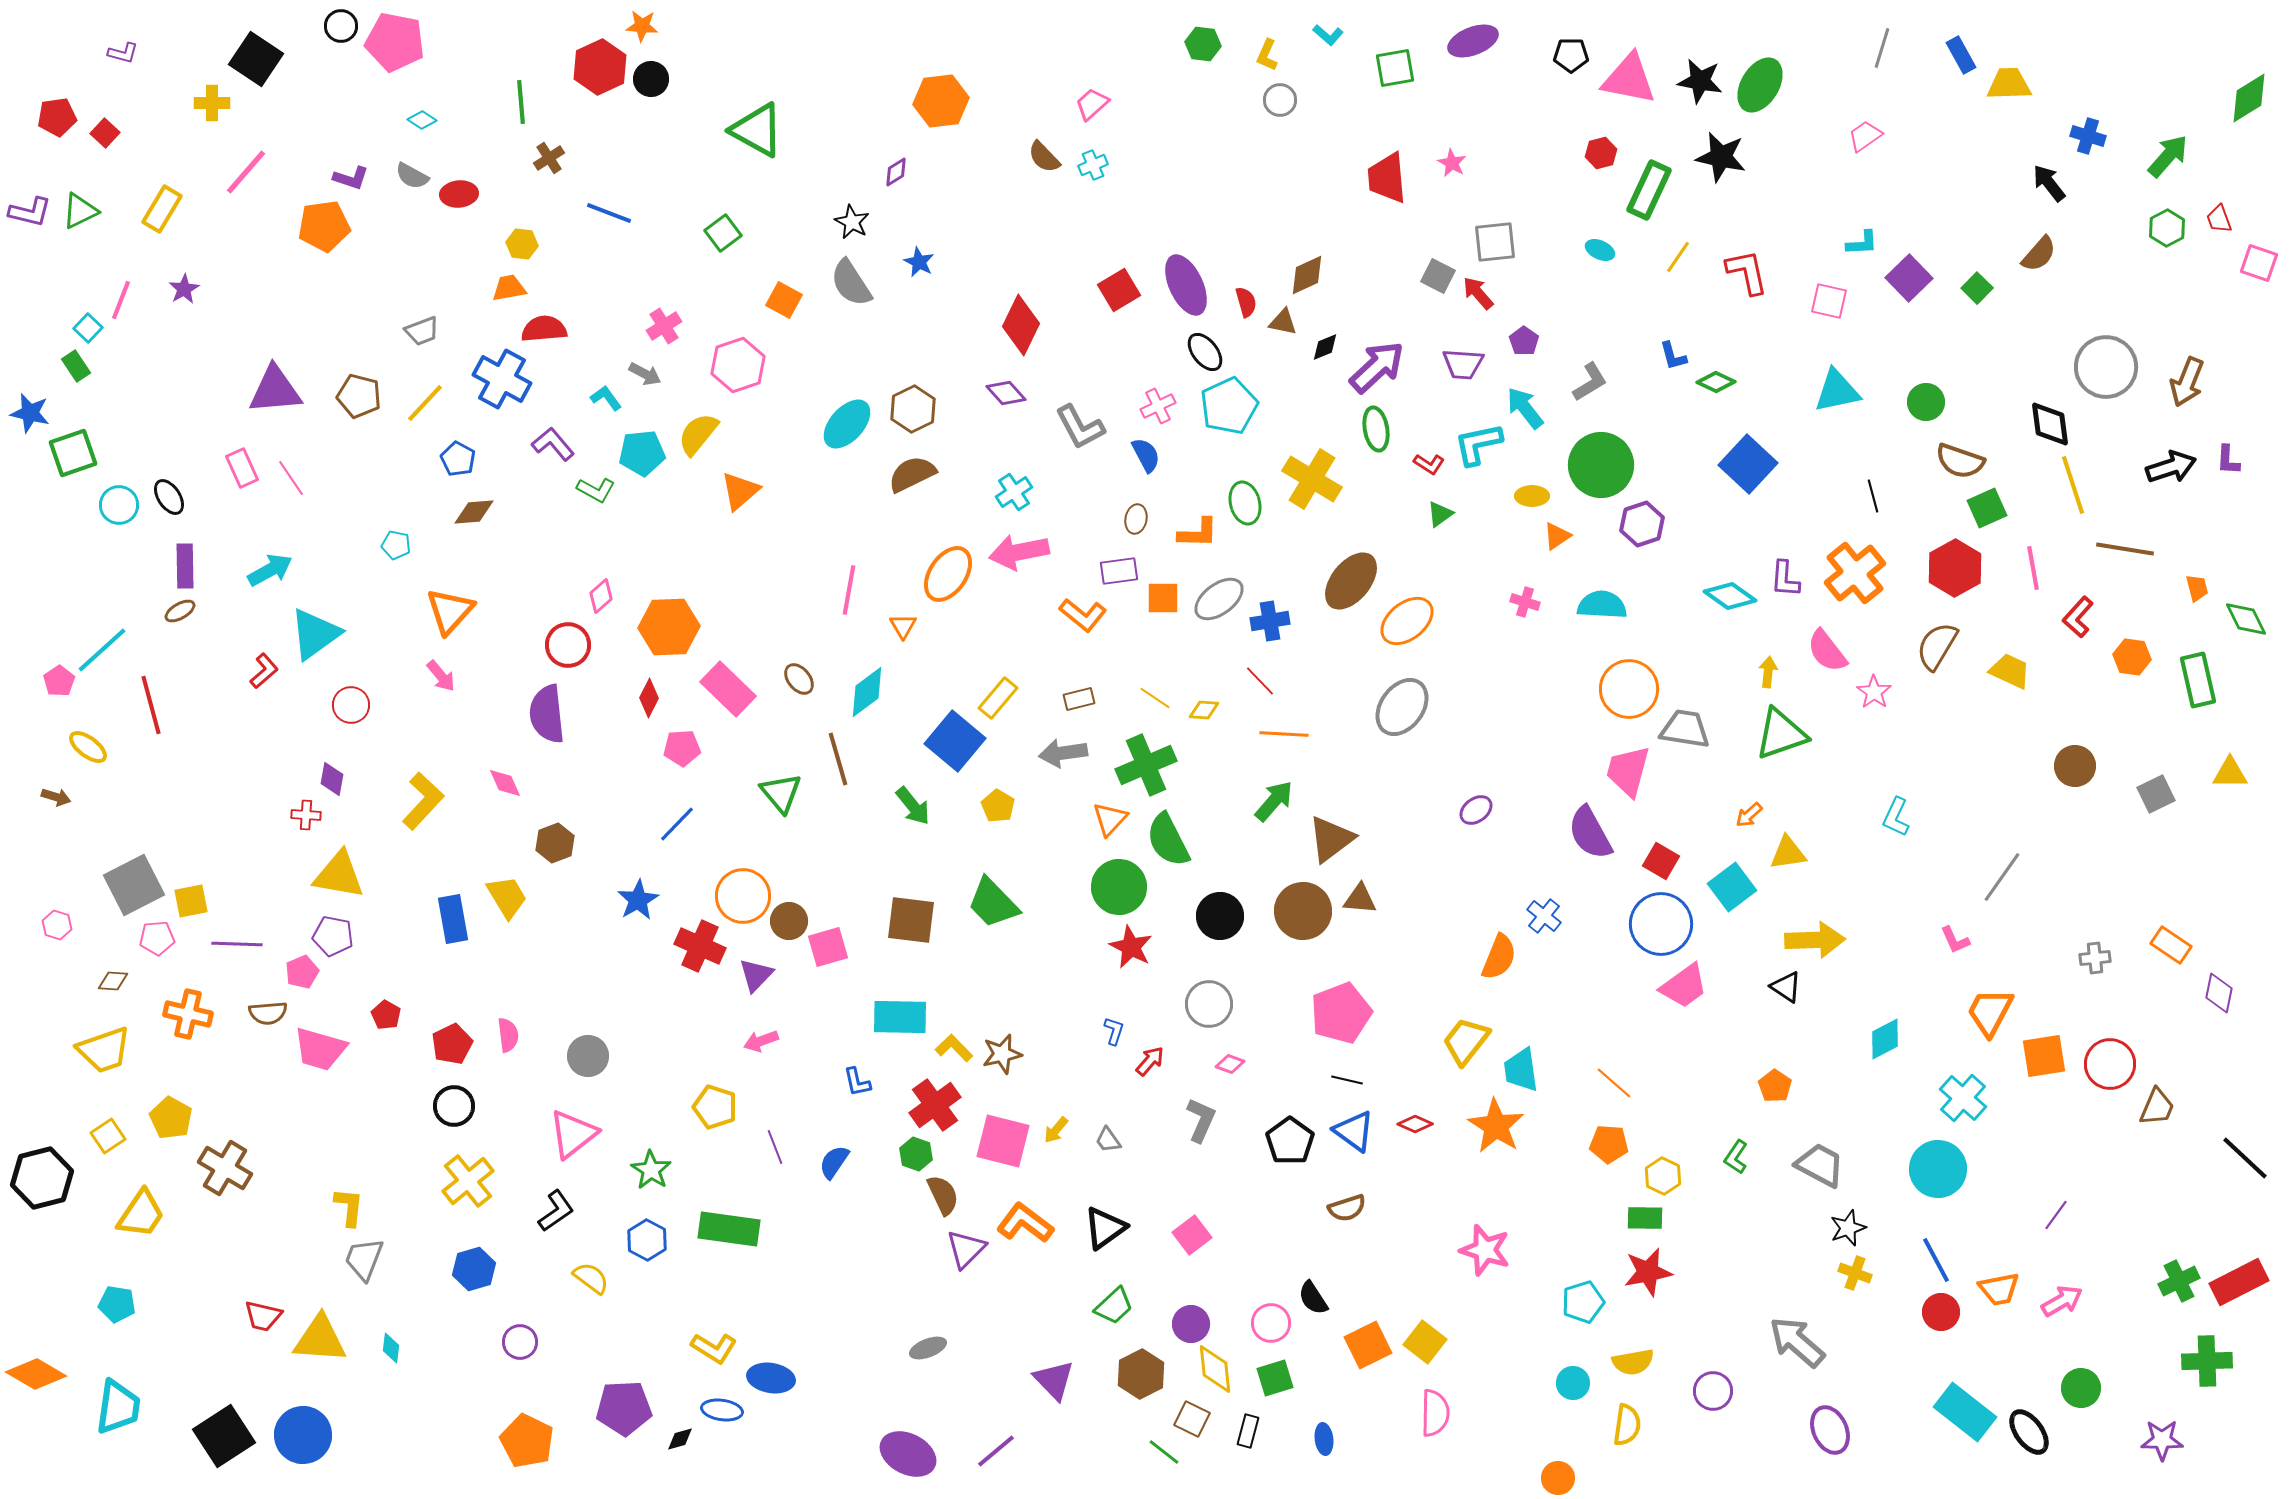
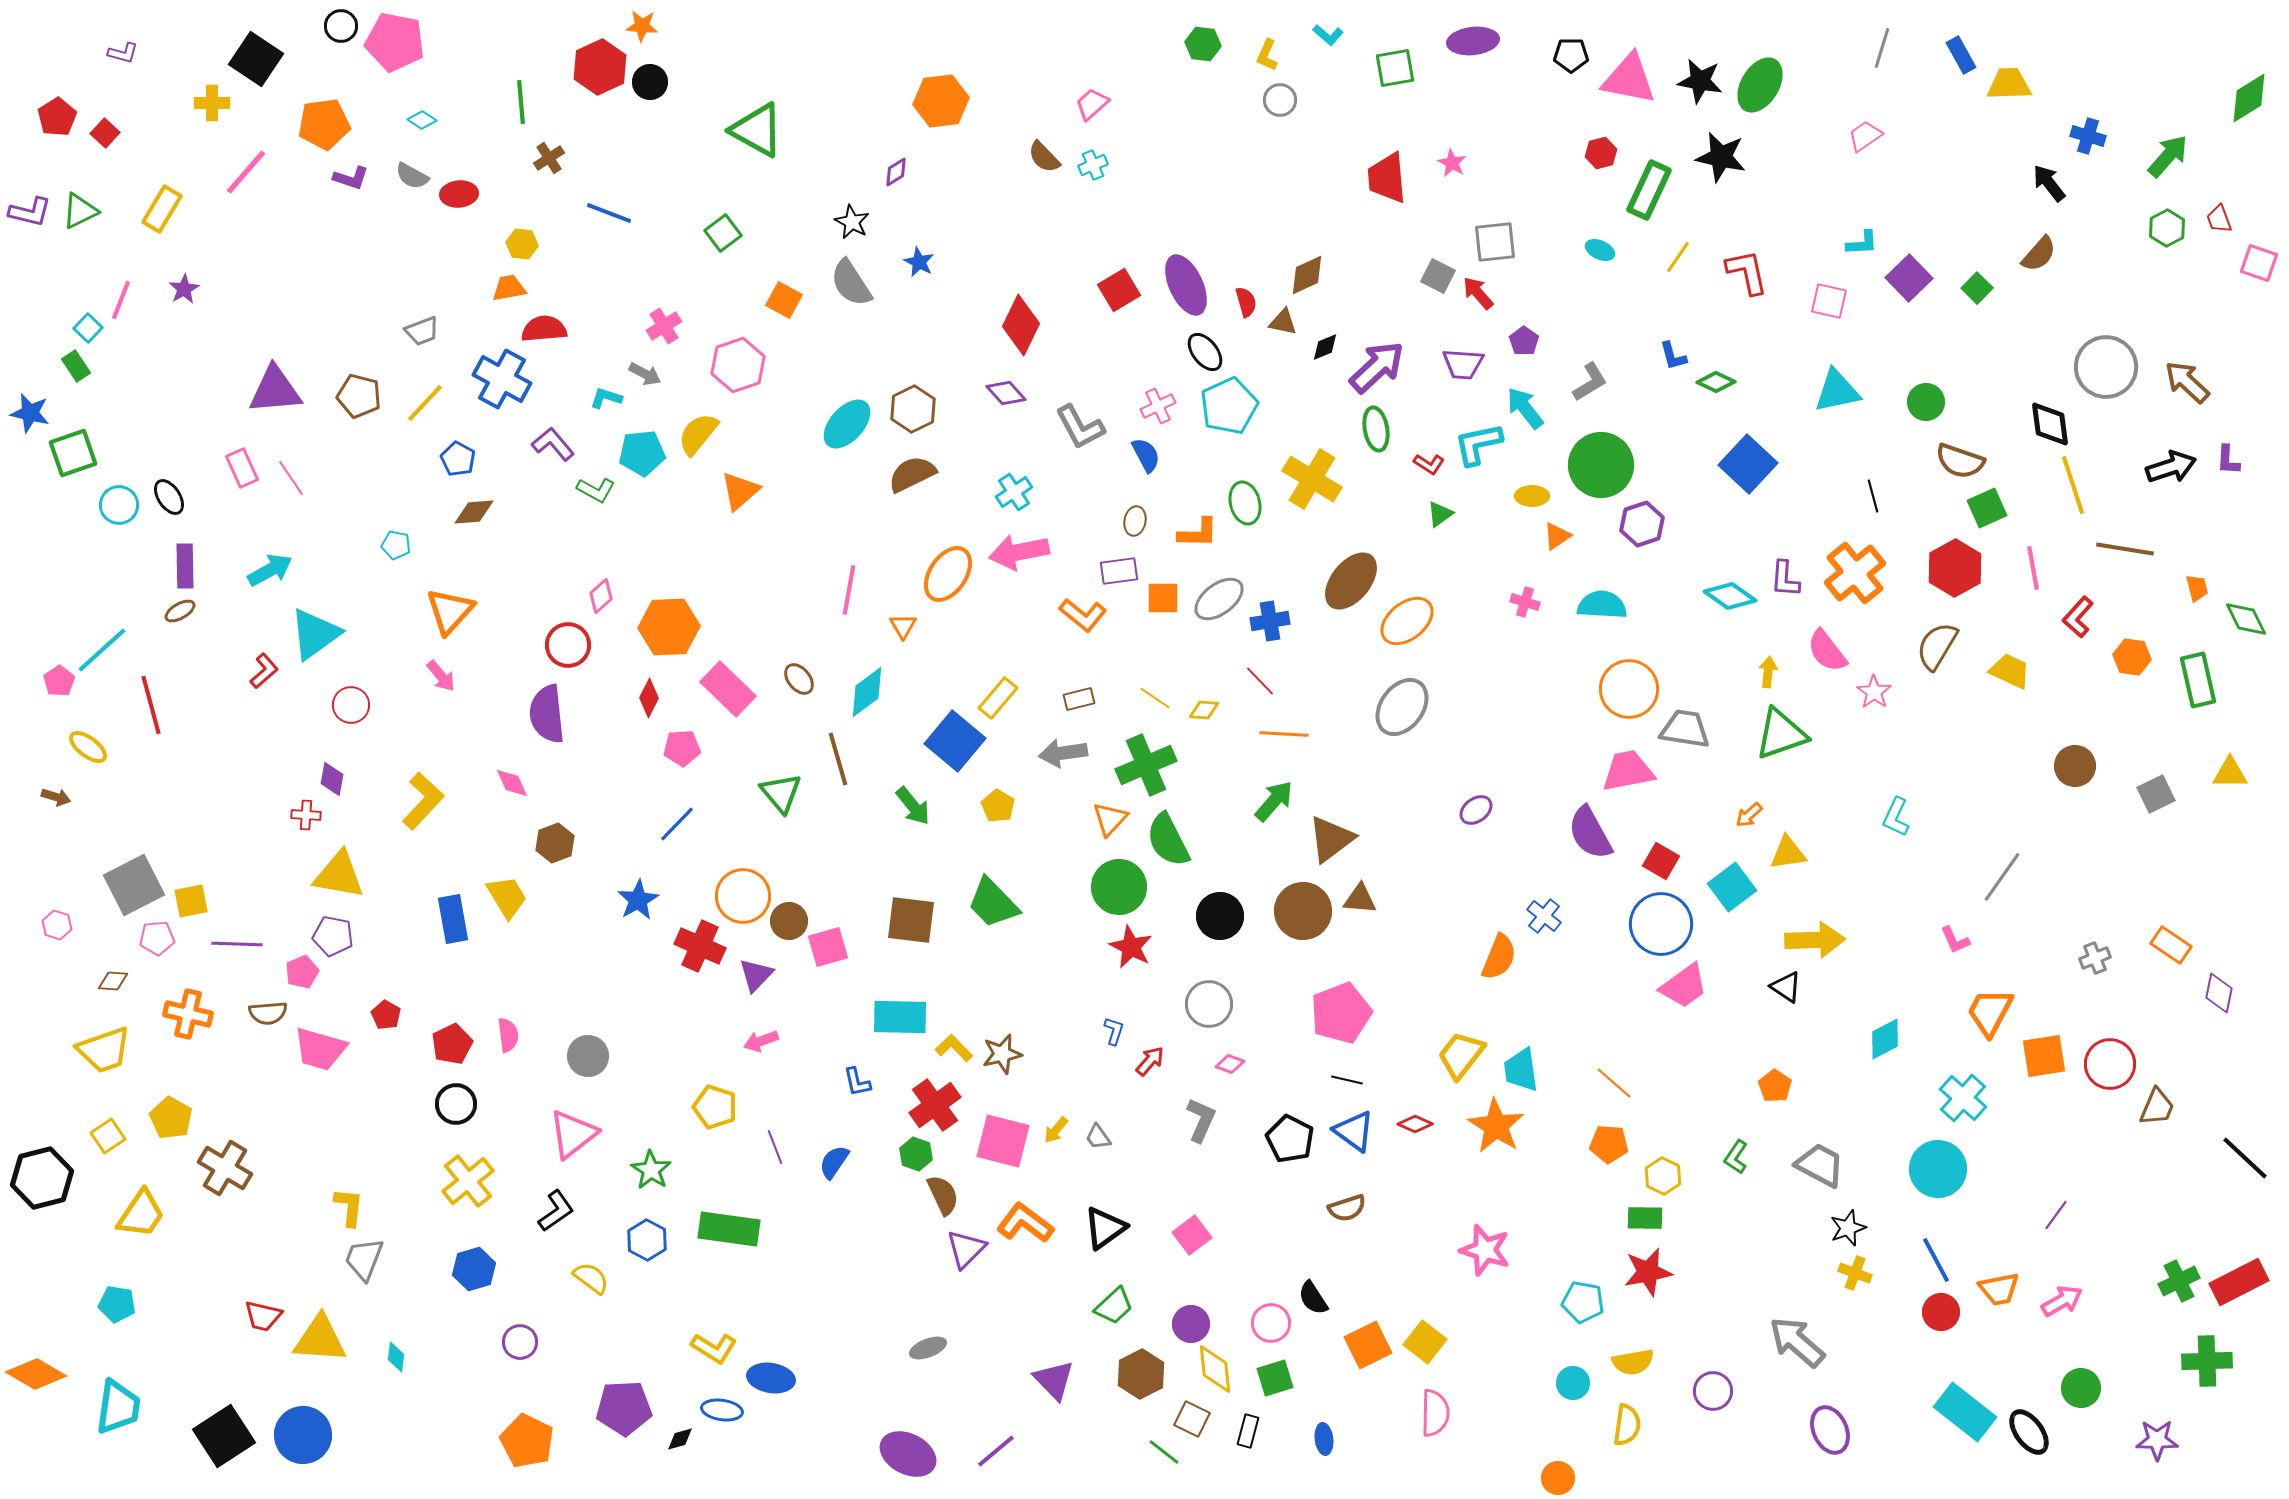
purple ellipse at (1473, 41): rotated 15 degrees clockwise
black circle at (651, 79): moved 1 px left, 3 px down
red pentagon at (57, 117): rotated 24 degrees counterclockwise
orange pentagon at (324, 226): moved 102 px up
brown arrow at (2187, 382): rotated 111 degrees clockwise
cyan L-shape at (606, 398): rotated 36 degrees counterclockwise
brown ellipse at (1136, 519): moved 1 px left, 2 px down
pink trapezoid at (1628, 771): rotated 64 degrees clockwise
pink diamond at (505, 783): moved 7 px right
gray cross at (2095, 958): rotated 16 degrees counterclockwise
yellow trapezoid at (1466, 1041): moved 5 px left, 14 px down
black circle at (454, 1106): moved 2 px right, 2 px up
gray trapezoid at (1108, 1140): moved 10 px left, 3 px up
black pentagon at (1290, 1141): moved 2 px up; rotated 9 degrees counterclockwise
cyan pentagon at (1583, 1302): rotated 27 degrees clockwise
cyan diamond at (391, 1348): moved 5 px right, 9 px down
purple star at (2162, 1440): moved 5 px left
